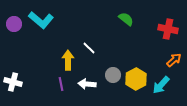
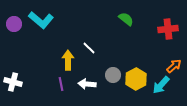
red cross: rotated 18 degrees counterclockwise
orange arrow: moved 6 px down
